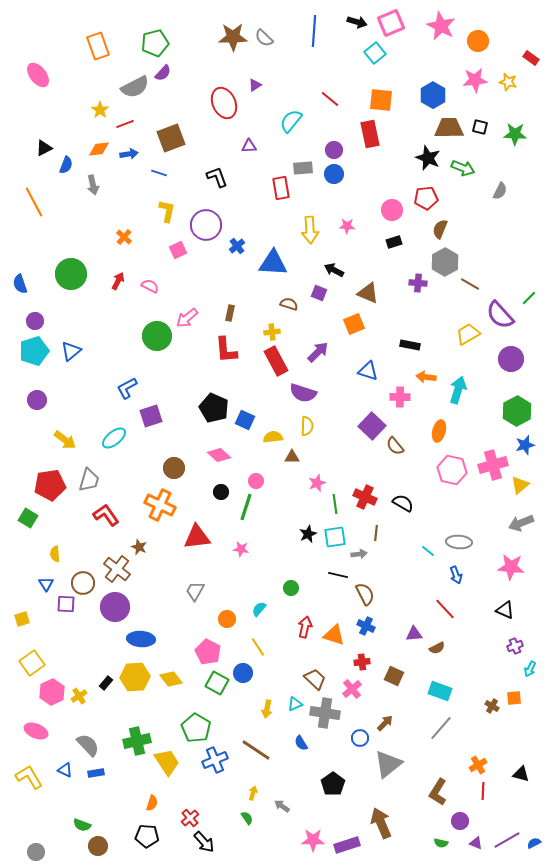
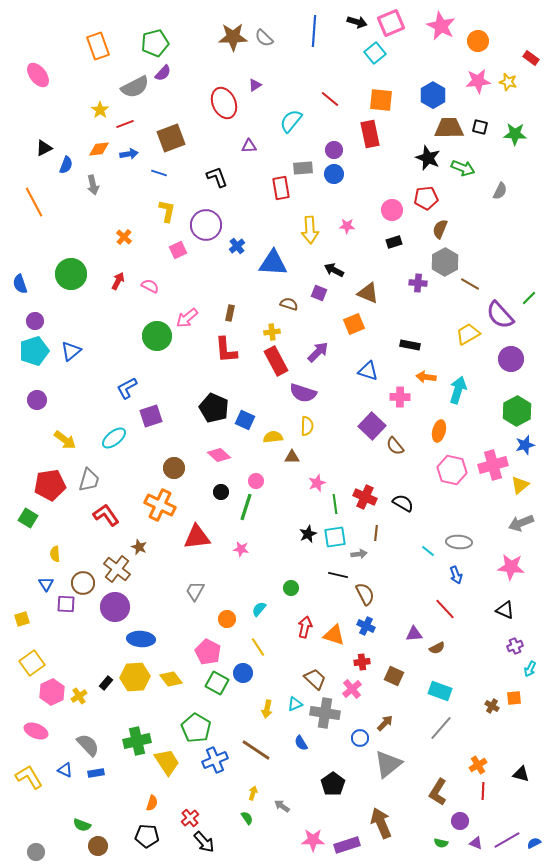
pink star at (475, 80): moved 3 px right, 1 px down
